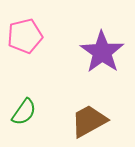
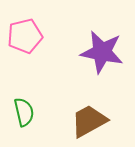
purple star: rotated 24 degrees counterclockwise
green semicircle: rotated 48 degrees counterclockwise
